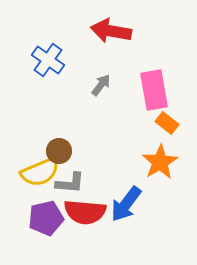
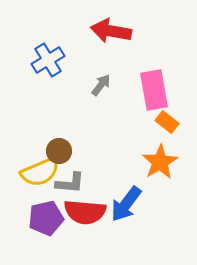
blue cross: rotated 24 degrees clockwise
orange rectangle: moved 1 px up
